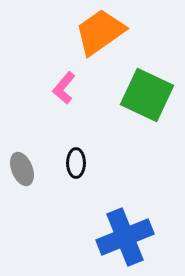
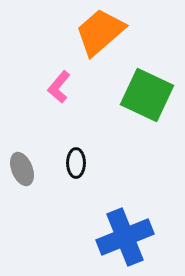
orange trapezoid: rotated 6 degrees counterclockwise
pink L-shape: moved 5 px left, 1 px up
